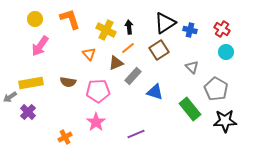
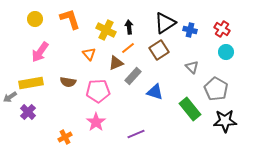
pink arrow: moved 6 px down
